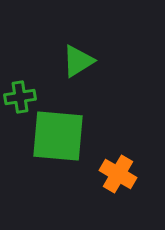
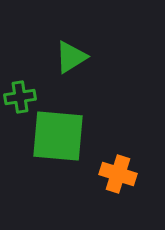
green triangle: moved 7 px left, 4 px up
orange cross: rotated 12 degrees counterclockwise
